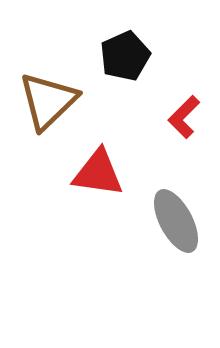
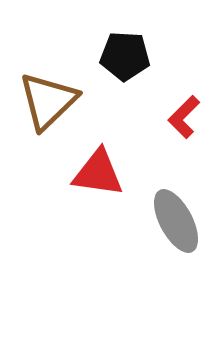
black pentagon: rotated 27 degrees clockwise
